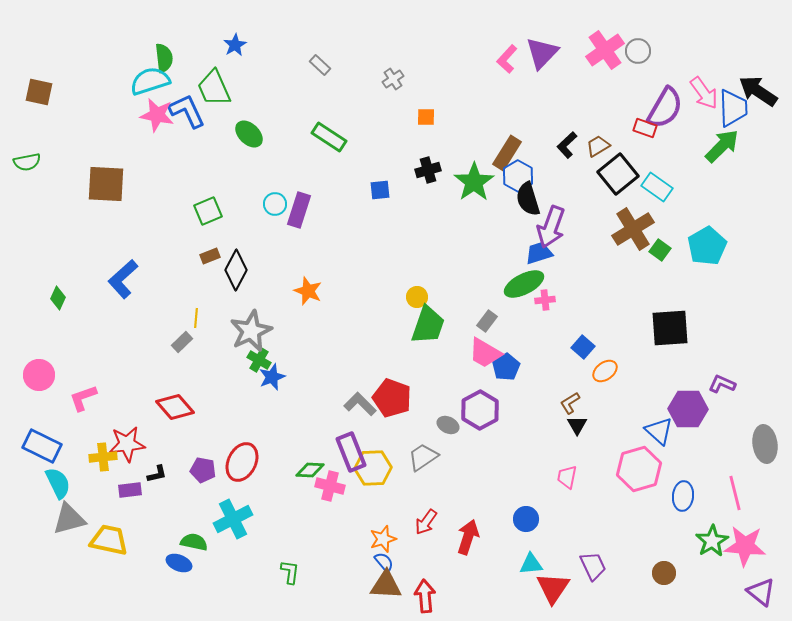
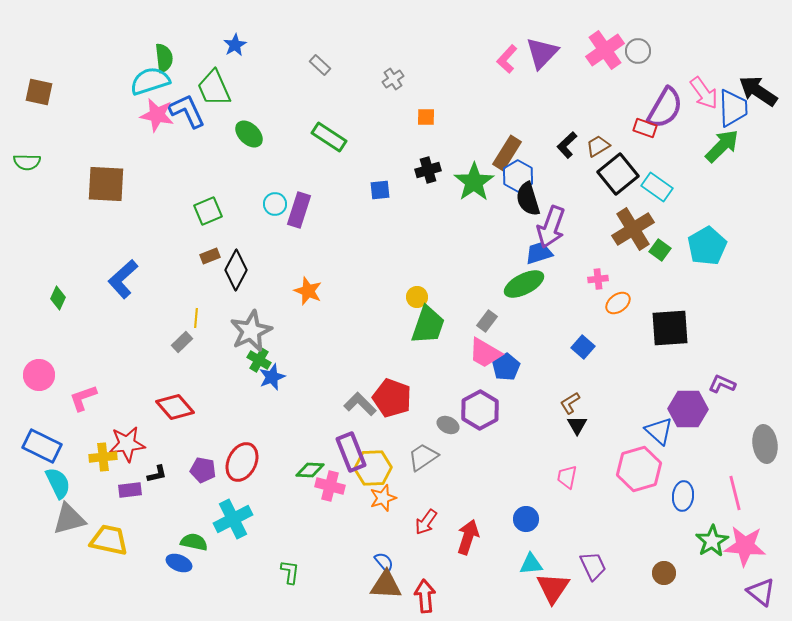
green semicircle at (27, 162): rotated 12 degrees clockwise
pink cross at (545, 300): moved 53 px right, 21 px up
orange ellipse at (605, 371): moved 13 px right, 68 px up
orange star at (383, 539): moved 41 px up
